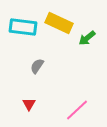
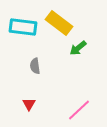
yellow rectangle: rotated 12 degrees clockwise
green arrow: moved 9 px left, 10 px down
gray semicircle: moved 2 px left; rotated 42 degrees counterclockwise
pink line: moved 2 px right
